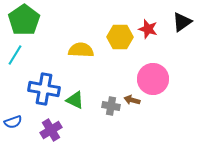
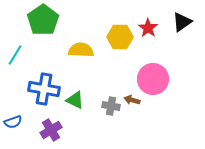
green pentagon: moved 19 px right
red star: moved 1 px up; rotated 18 degrees clockwise
